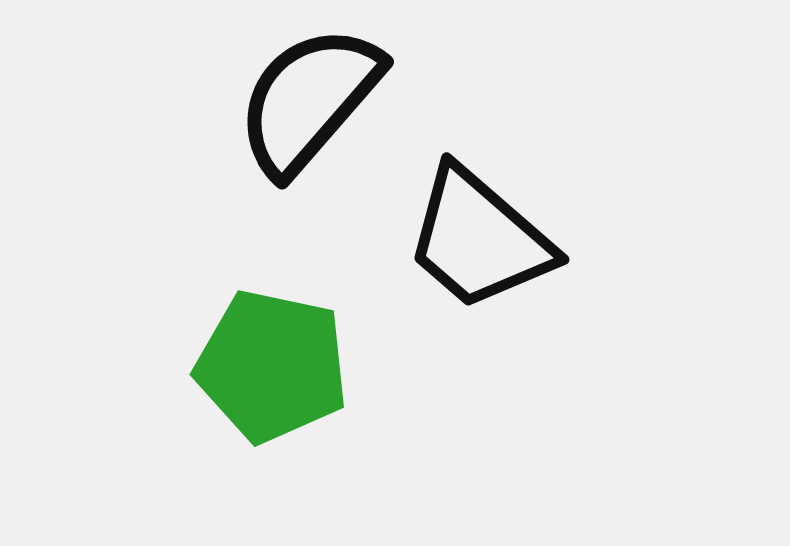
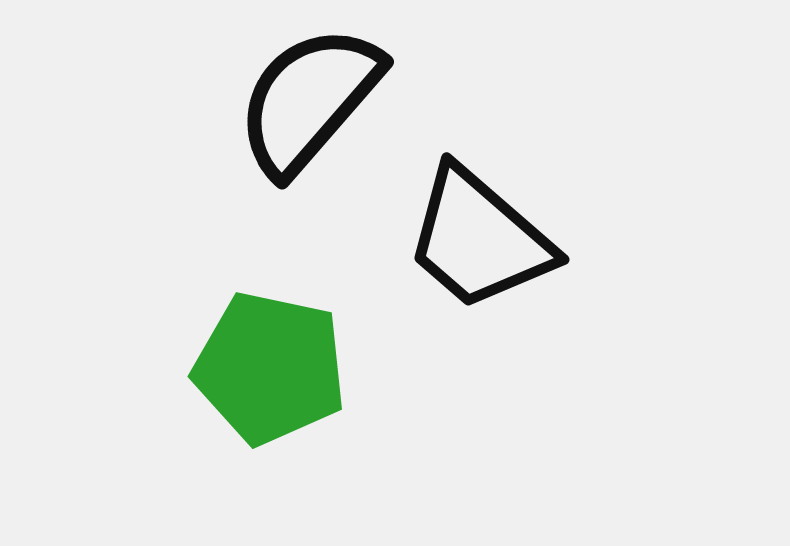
green pentagon: moved 2 px left, 2 px down
